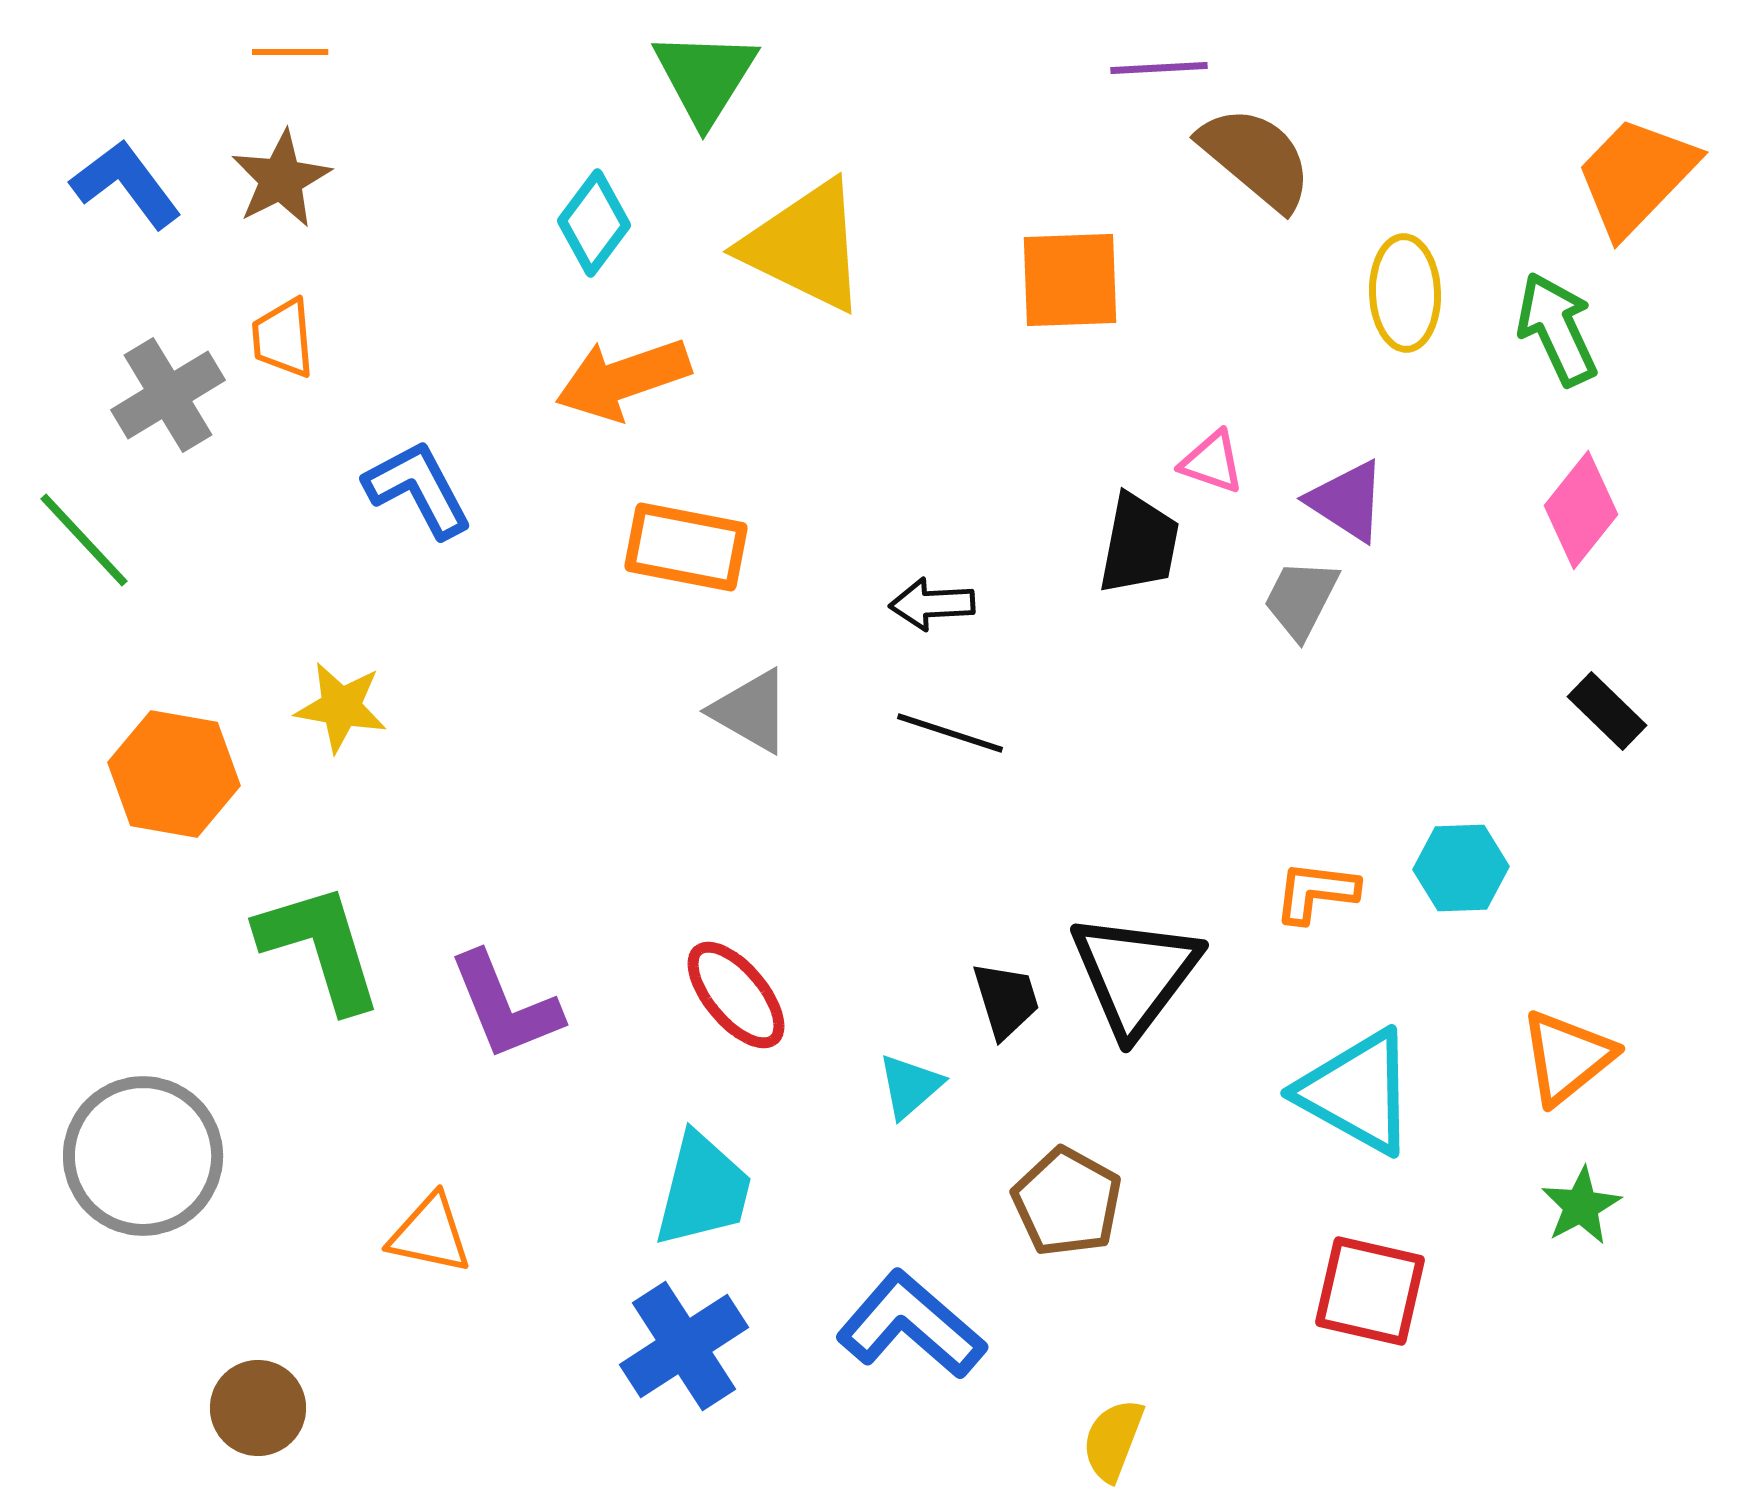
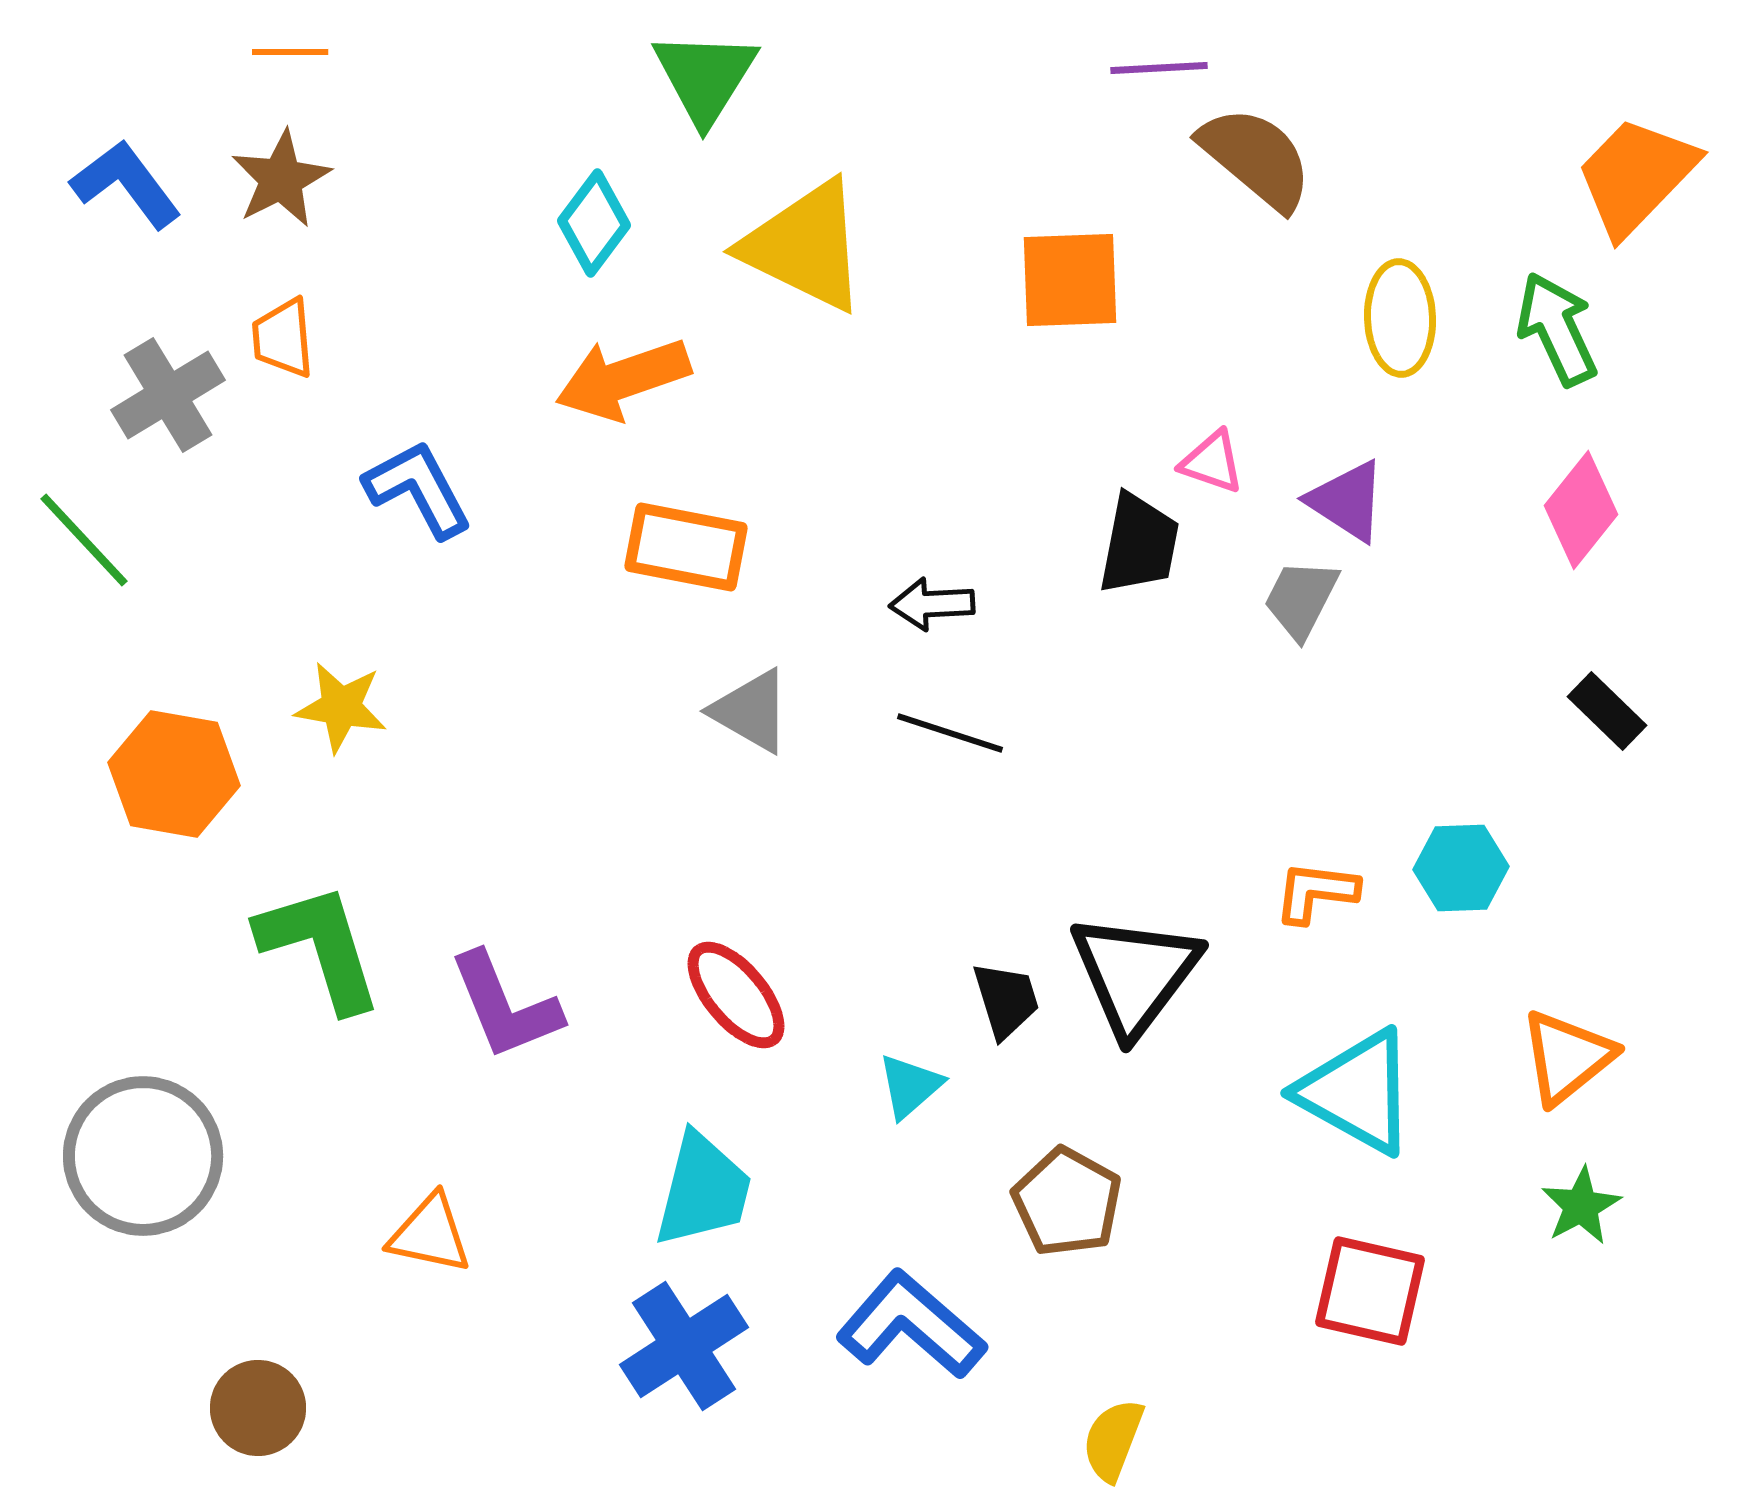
yellow ellipse at (1405, 293): moved 5 px left, 25 px down
